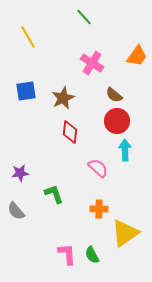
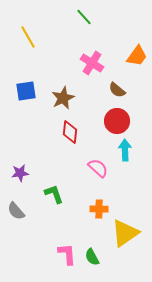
brown semicircle: moved 3 px right, 5 px up
green semicircle: moved 2 px down
